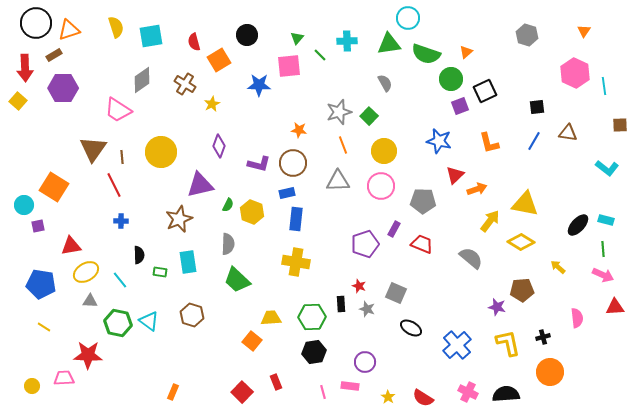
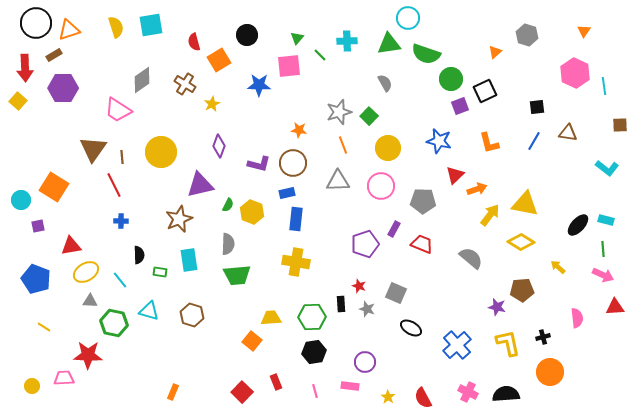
cyan square at (151, 36): moved 11 px up
orange triangle at (466, 52): moved 29 px right
yellow circle at (384, 151): moved 4 px right, 3 px up
cyan circle at (24, 205): moved 3 px left, 5 px up
yellow arrow at (490, 221): moved 6 px up
cyan rectangle at (188, 262): moved 1 px right, 2 px up
green trapezoid at (237, 280): moved 5 px up; rotated 48 degrees counterclockwise
blue pentagon at (41, 284): moved 5 px left, 5 px up; rotated 12 degrees clockwise
cyan triangle at (149, 321): moved 10 px up; rotated 20 degrees counterclockwise
green hexagon at (118, 323): moved 4 px left
pink line at (323, 392): moved 8 px left, 1 px up
red semicircle at (423, 398): rotated 30 degrees clockwise
